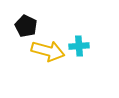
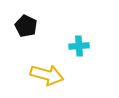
yellow arrow: moved 1 px left, 24 px down
